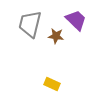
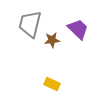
purple trapezoid: moved 2 px right, 9 px down
brown star: moved 4 px left, 4 px down; rotated 14 degrees counterclockwise
